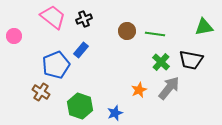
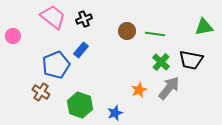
pink circle: moved 1 px left
green hexagon: moved 1 px up
